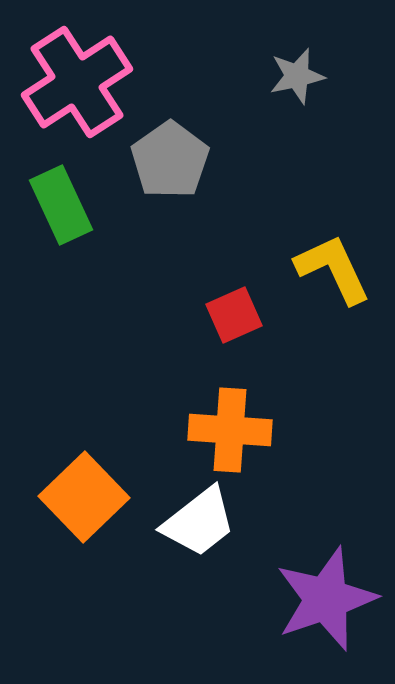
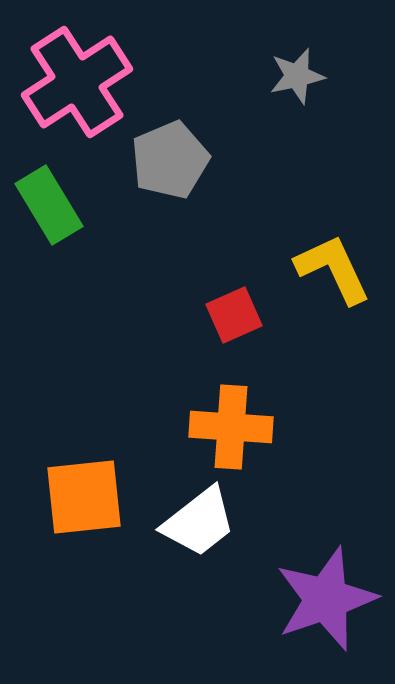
gray pentagon: rotated 12 degrees clockwise
green rectangle: moved 12 px left; rotated 6 degrees counterclockwise
orange cross: moved 1 px right, 3 px up
orange square: rotated 38 degrees clockwise
